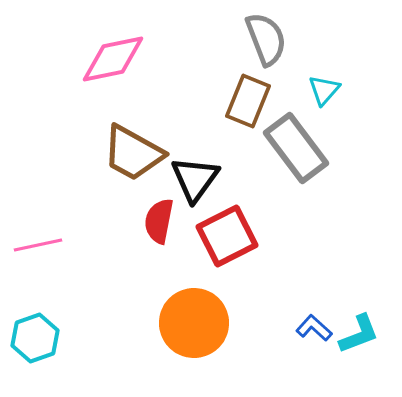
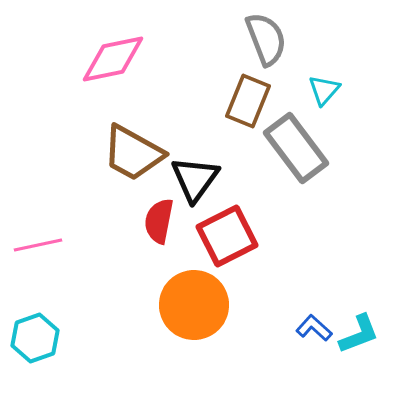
orange circle: moved 18 px up
